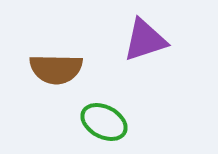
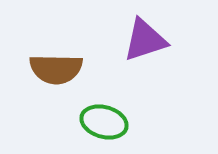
green ellipse: rotated 12 degrees counterclockwise
